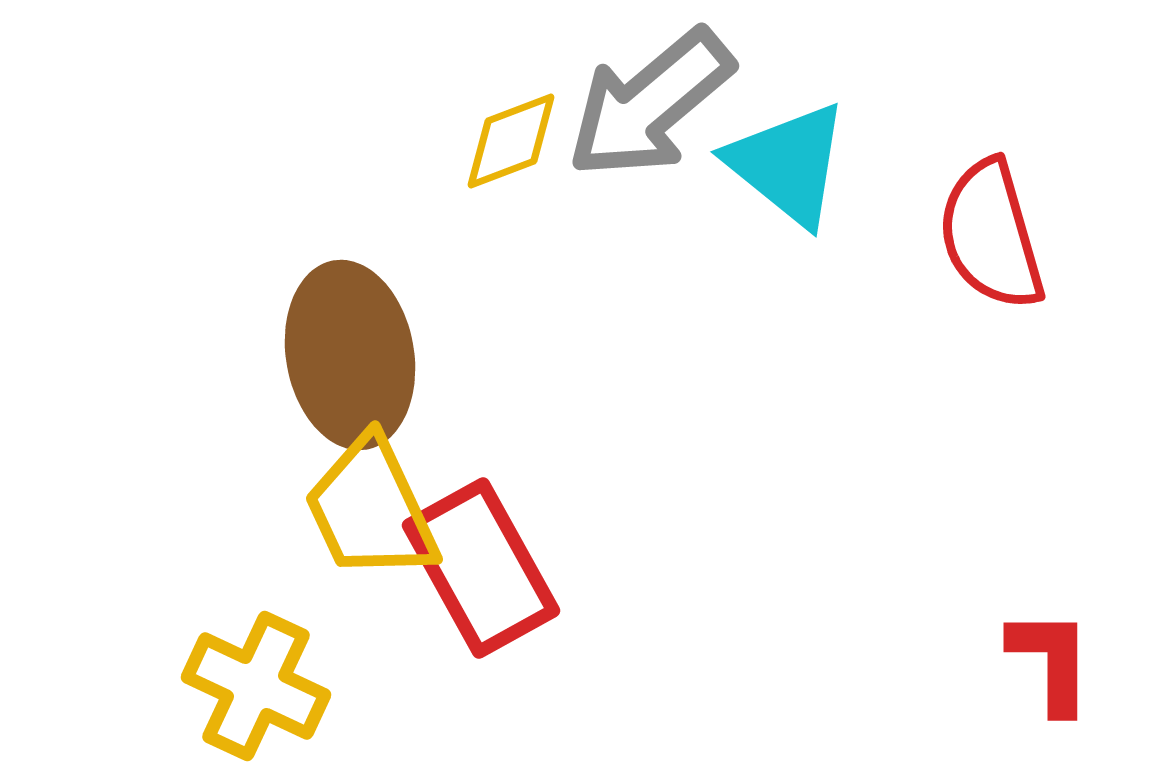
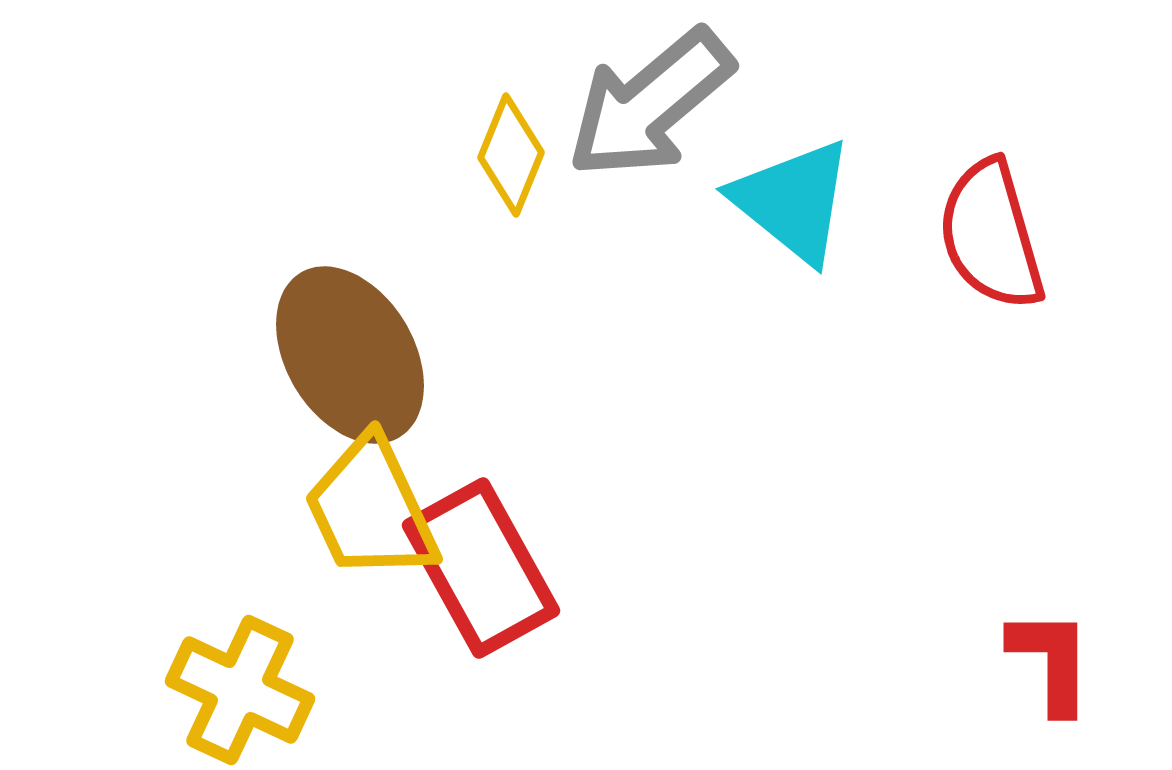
yellow diamond: moved 14 px down; rotated 47 degrees counterclockwise
cyan triangle: moved 5 px right, 37 px down
brown ellipse: rotated 21 degrees counterclockwise
yellow cross: moved 16 px left, 4 px down
